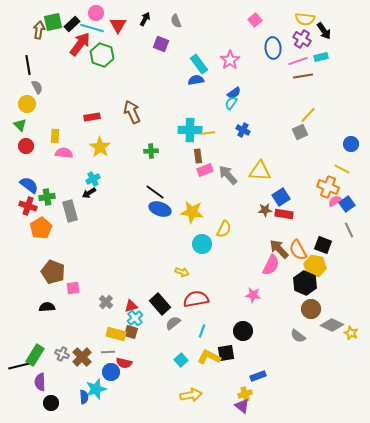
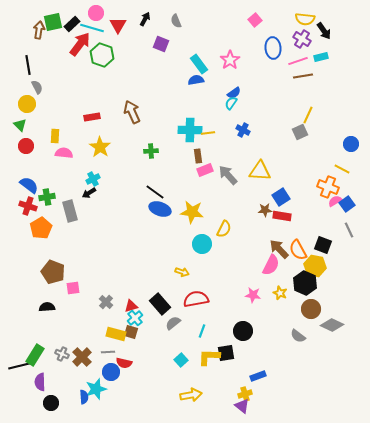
yellow line at (308, 115): rotated 18 degrees counterclockwise
red rectangle at (284, 214): moved 2 px left, 2 px down
yellow star at (351, 333): moved 71 px left, 40 px up
yellow L-shape at (209, 357): rotated 25 degrees counterclockwise
